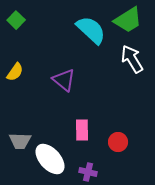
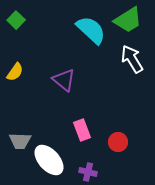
pink rectangle: rotated 20 degrees counterclockwise
white ellipse: moved 1 px left, 1 px down
